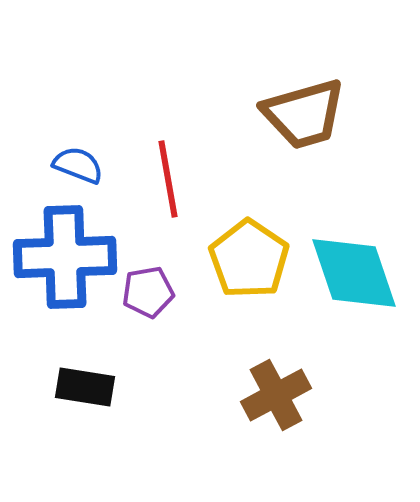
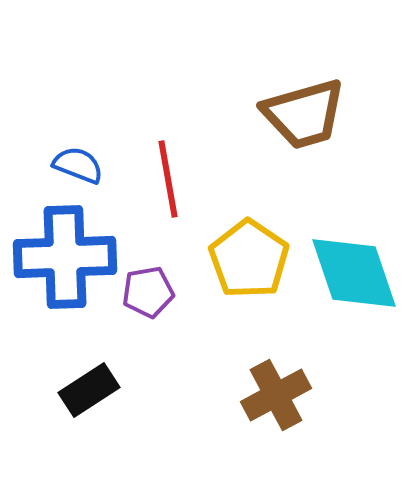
black rectangle: moved 4 px right, 3 px down; rotated 42 degrees counterclockwise
